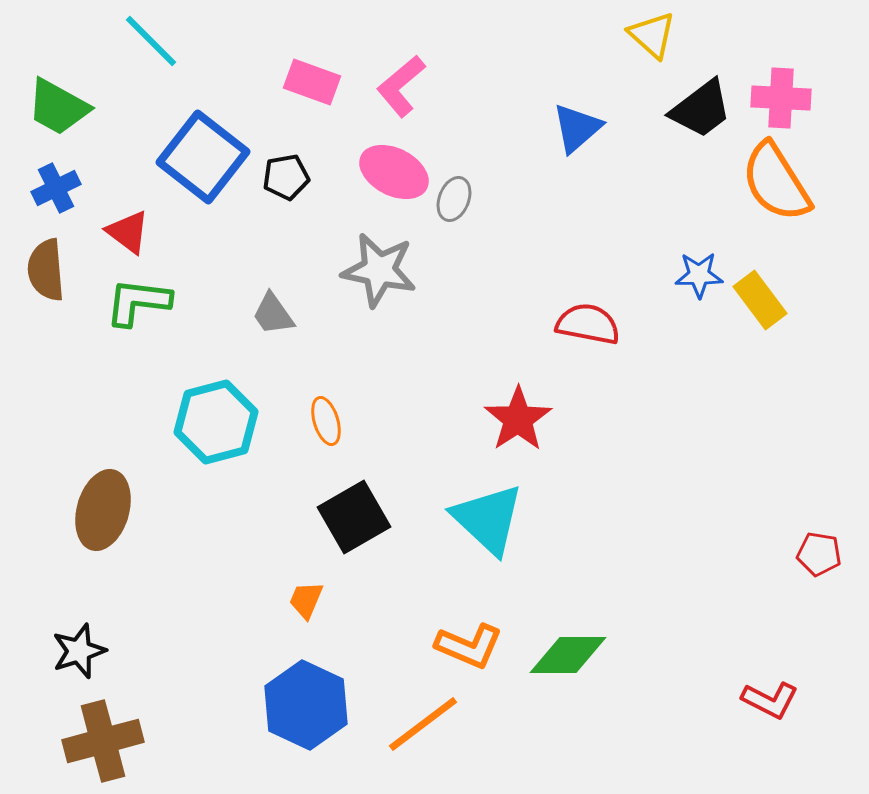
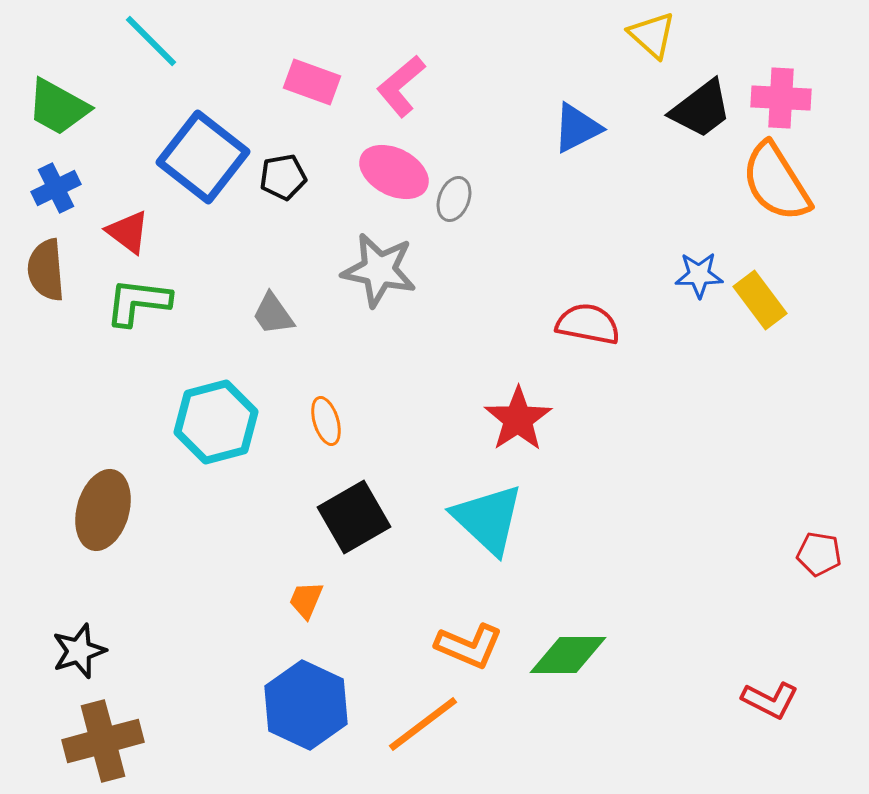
blue triangle: rotated 14 degrees clockwise
black pentagon: moved 3 px left
